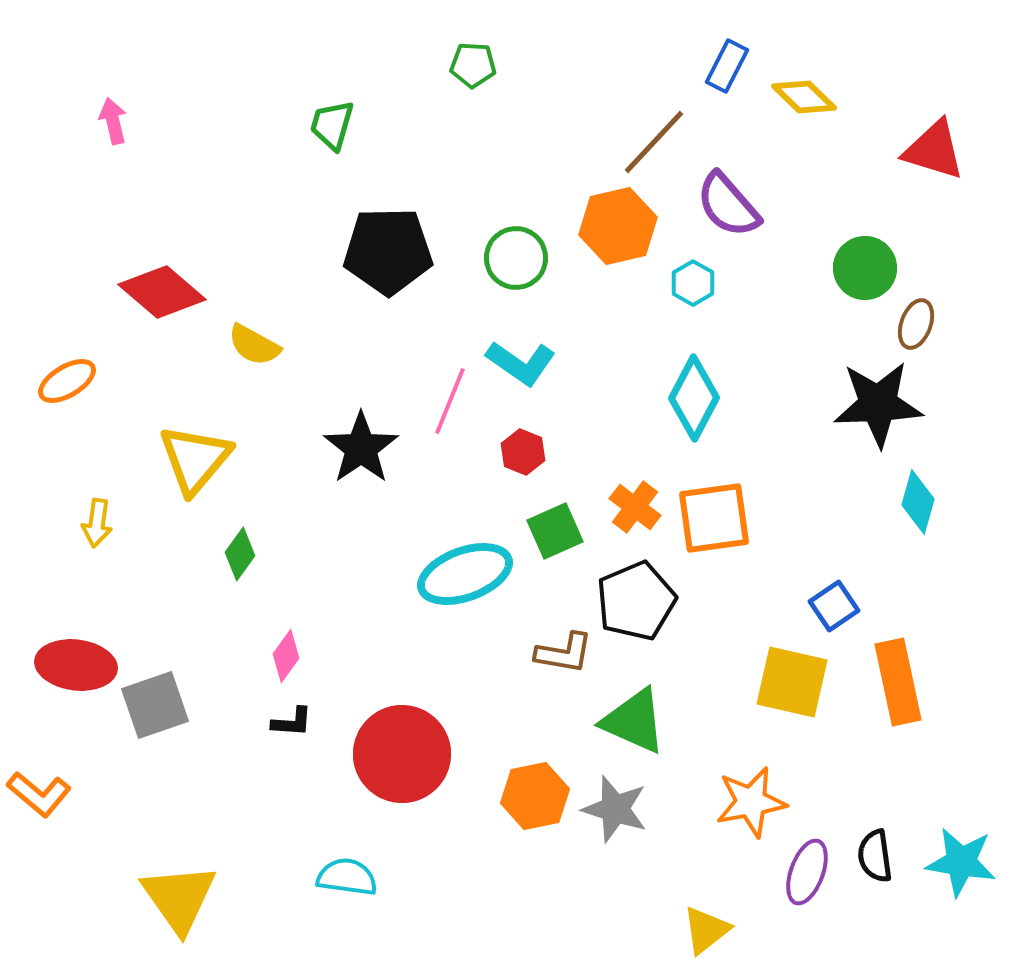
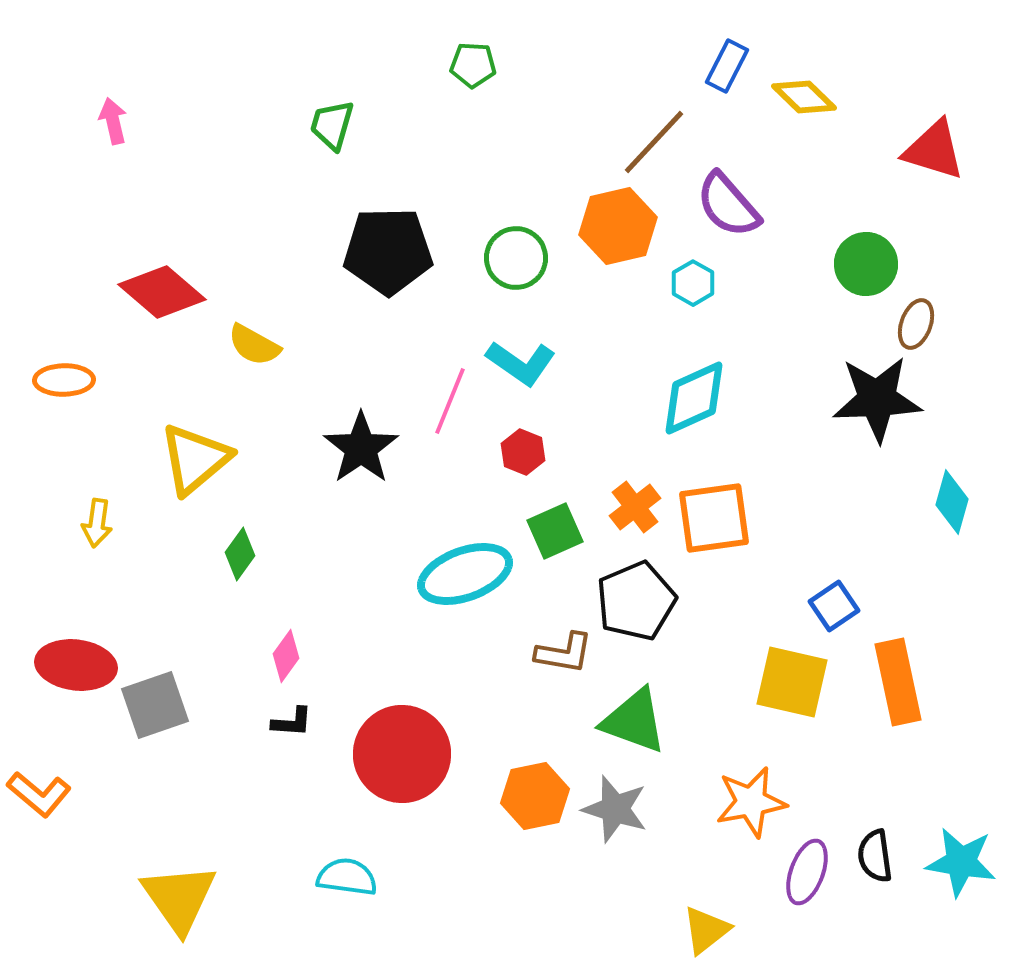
green circle at (865, 268): moved 1 px right, 4 px up
orange ellipse at (67, 381): moved 3 px left, 1 px up; rotated 30 degrees clockwise
cyan diamond at (694, 398): rotated 38 degrees clockwise
black star at (878, 404): moved 1 px left, 5 px up
yellow triangle at (195, 459): rotated 10 degrees clockwise
cyan diamond at (918, 502): moved 34 px right
orange cross at (635, 507): rotated 15 degrees clockwise
green triangle at (634, 721): rotated 4 degrees counterclockwise
